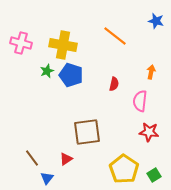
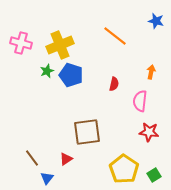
yellow cross: moved 3 px left; rotated 32 degrees counterclockwise
